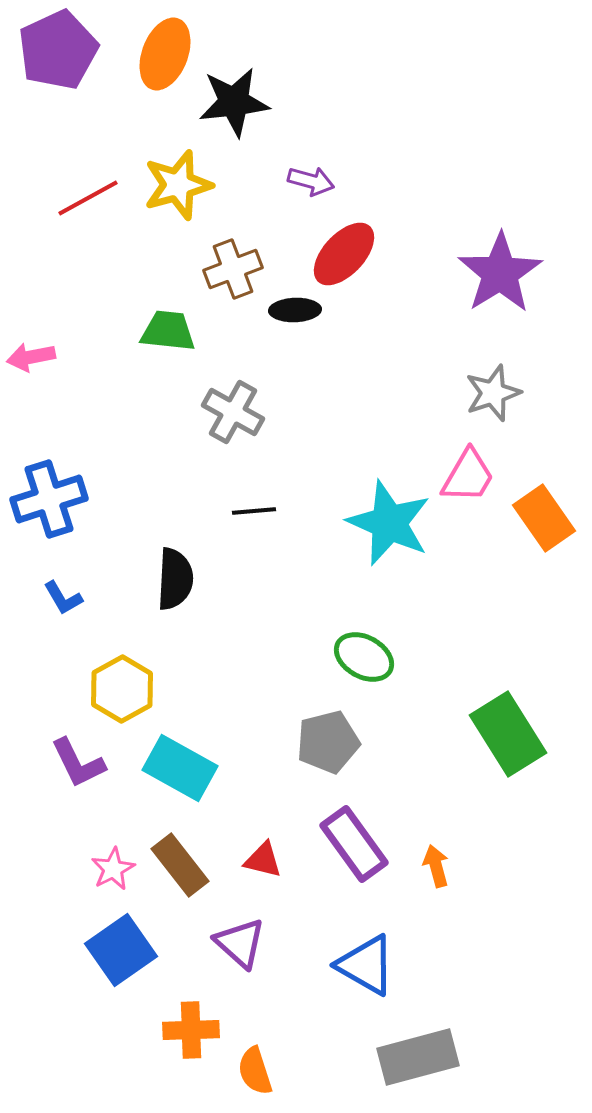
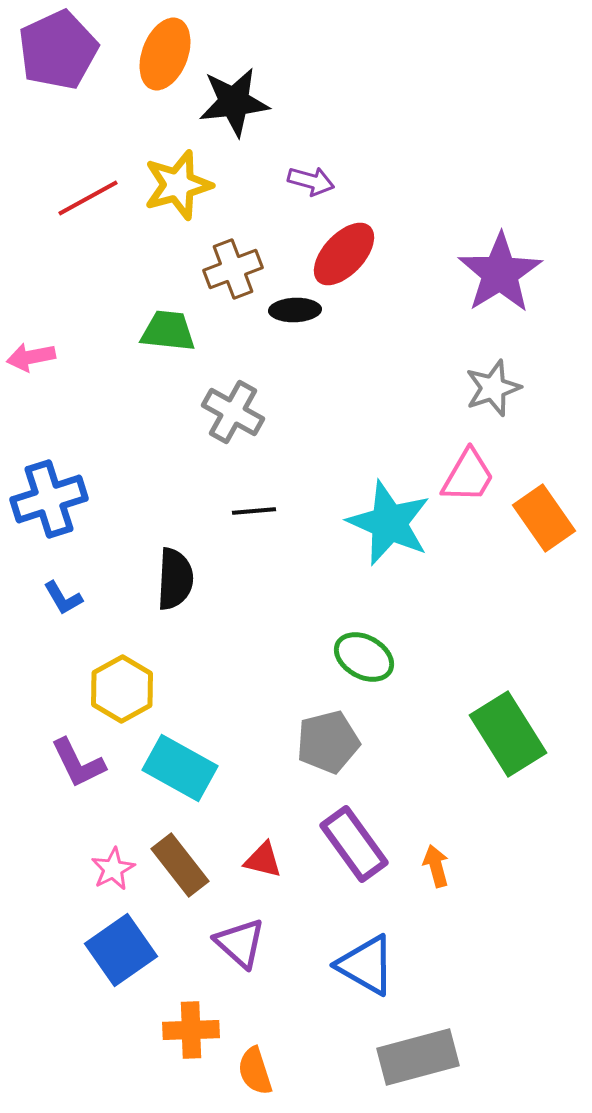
gray star: moved 5 px up
